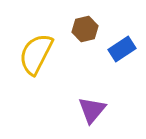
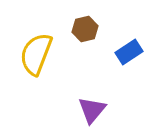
blue rectangle: moved 7 px right, 3 px down
yellow semicircle: rotated 6 degrees counterclockwise
